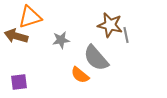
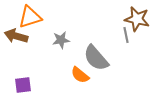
brown star: moved 27 px right, 6 px up
purple square: moved 4 px right, 3 px down
